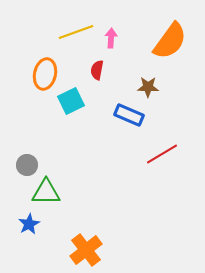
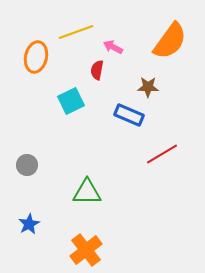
pink arrow: moved 2 px right, 9 px down; rotated 66 degrees counterclockwise
orange ellipse: moved 9 px left, 17 px up
green triangle: moved 41 px right
